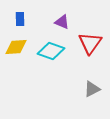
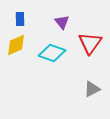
purple triangle: rotated 28 degrees clockwise
yellow diamond: moved 2 px up; rotated 20 degrees counterclockwise
cyan diamond: moved 1 px right, 2 px down
